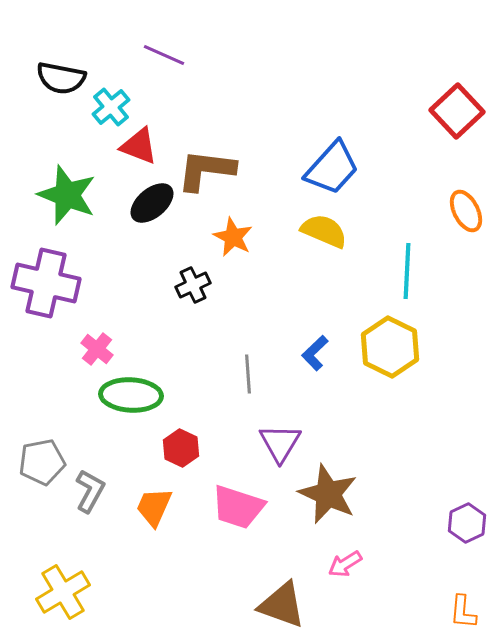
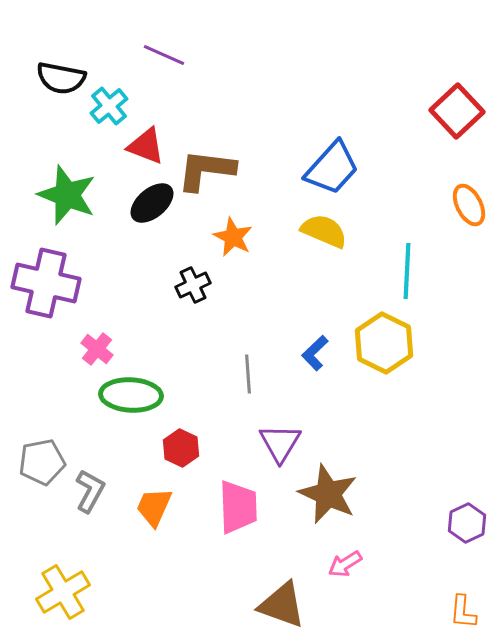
cyan cross: moved 2 px left, 1 px up
red triangle: moved 7 px right
orange ellipse: moved 3 px right, 6 px up
yellow hexagon: moved 6 px left, 4 px up
pink trapezoid: rotated 110 degrees counterclockwise
